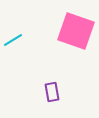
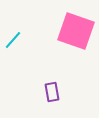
cyan line: rotated 18 degrees counterclockwise
